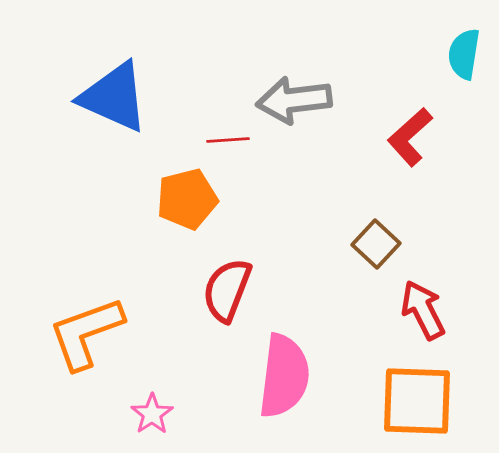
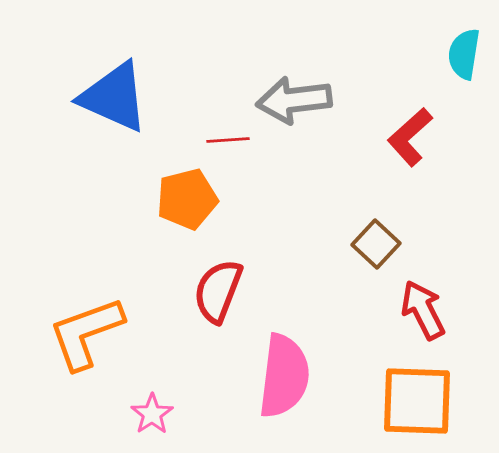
red semicircle: moved 9 px left, 1 px down
